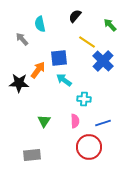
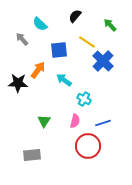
cyan semicircle: rotated 35 degrees counterclockwise
blue square: moved 8 px up
black star: moved 1 px left
cyan cross: rotated 24 degrees clockwise
pink semicircle: rotated 16 degrees clockwise
red circle: moved 1 px left, 1 px up
